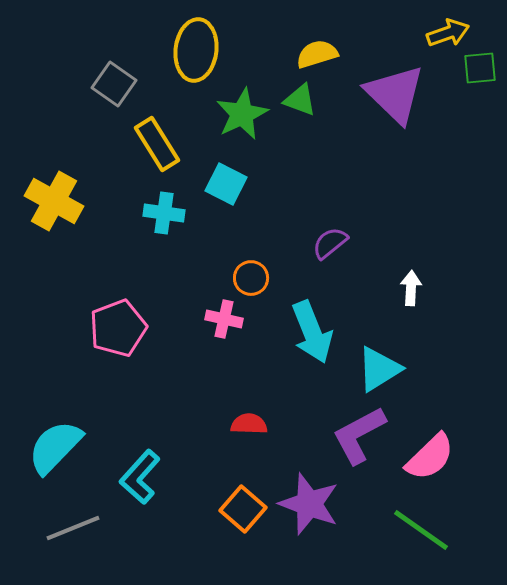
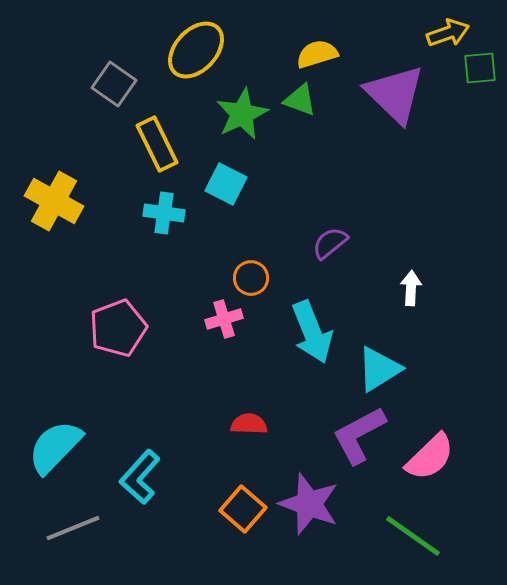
yellow ellipse: rotated 36 degrees clockwise
yellow rectangle: rotated 6 degrees clockwise
pink cross: rotated 30 degrees counterclockwise
green line: moved 8 px left, 6 px down
